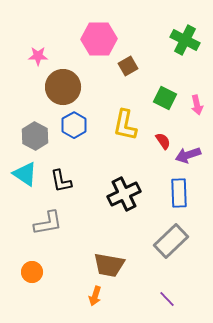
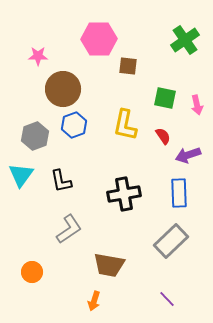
green cross: rotated 28 degrees clockwise
brown square: rotated 36 degrees clockwise
brown circle: moved 2 px down
green square: rotated 15 degrees counterclockwise
blue hexagon: rotated 10 degrees clockwise
gray hexagon: rotated 12 degrees clockwise
red semicircle: moved 5 px up
cyan triangle: moved 4 px left, 1 px down; rotated 32 degrees clockwise
black cross: rotated 16 degrees clockwise
gray L-shape: moved 21 px right, 6 px down; rotated 24 degrees counterclockwise
orange arrow: moved 1 px left, 5 px down
